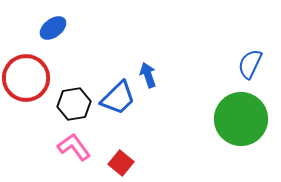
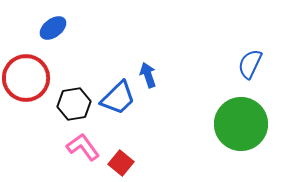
green circle: moved 5 px down
pink L-shape: moved 9 px right
